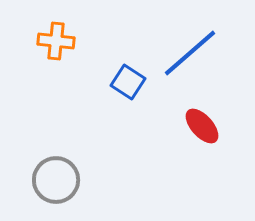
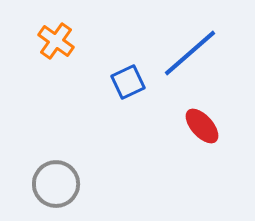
orange cross: rotated 30 degrees clockwise
blue square: rotated 32 degrees clockwise
gray circle: moved 4 px down
